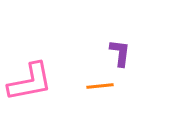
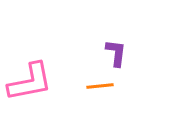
purple L-shape: moved 4 px left
